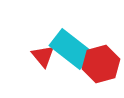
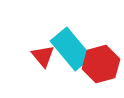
cyan rectangle: rotated 12 degrees clockwise
